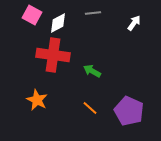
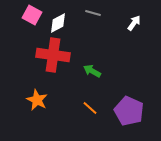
gray line: rotated 21 degrees clockwise
